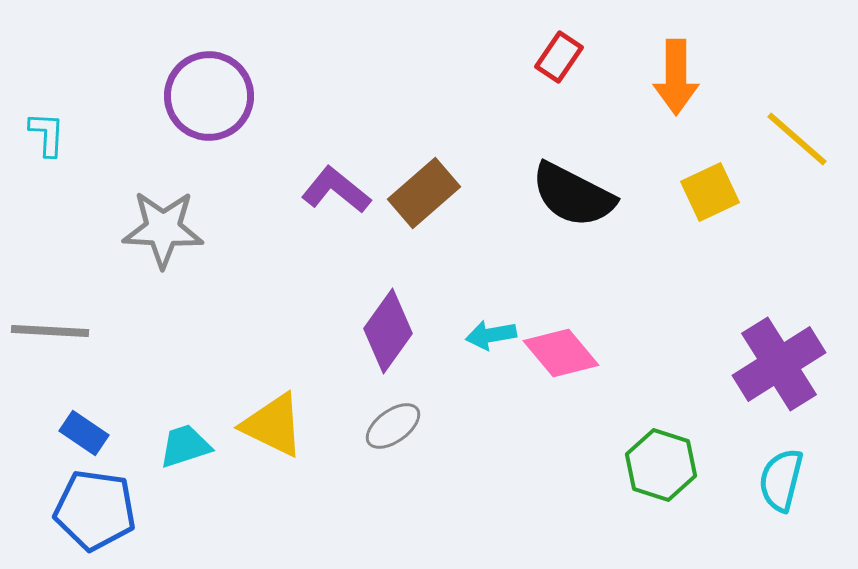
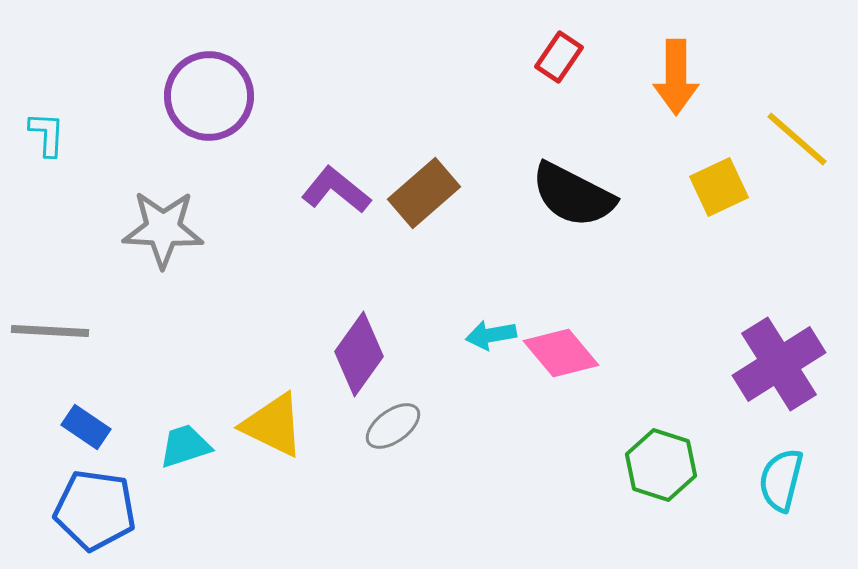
yellow square: moved 9 px right, 5 px up
purple diamond: moved 29 px left, 23 px down
blue rectangle: moved 2 px right, 6 px up
